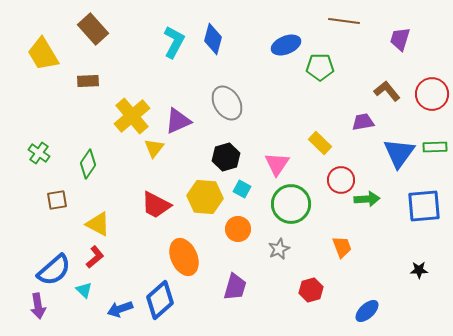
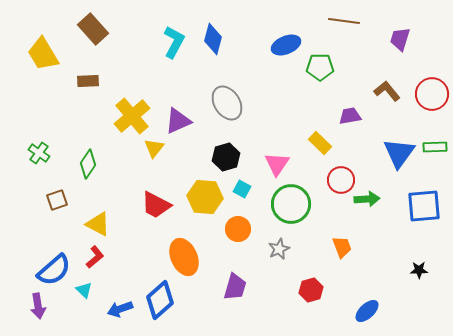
purple trapezoid at (363, 122): moved 13 px left, 6 px up
brown square at (57, 200): rotated 10 degrees counterclockwise
